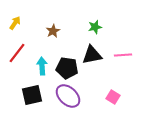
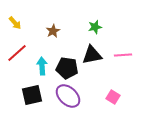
yellow arrow: rotated 104 degrees clockwise
red line: rotated 10 degrees clockwise
